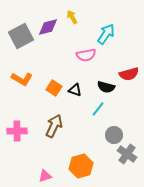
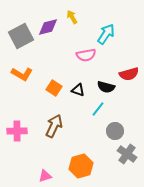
orange L-shape: moved 5 px up
black triangle: moved 3 px right
gray circle: moved 1 px right, 4 px up
